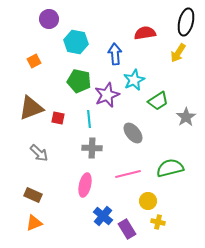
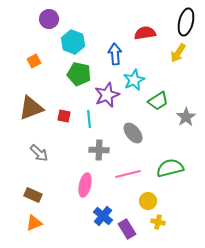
cyan hexagon: moved 3 px left; rotated 10 degrees clockwise
green pentagon: moved 7 px up
red square: moved 6 px right, 2 px up
gray cross: moved 7 px right, 2 px down
